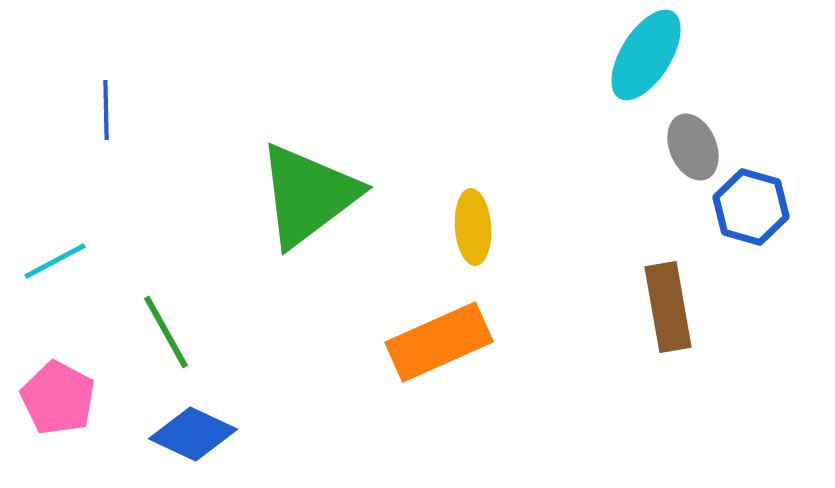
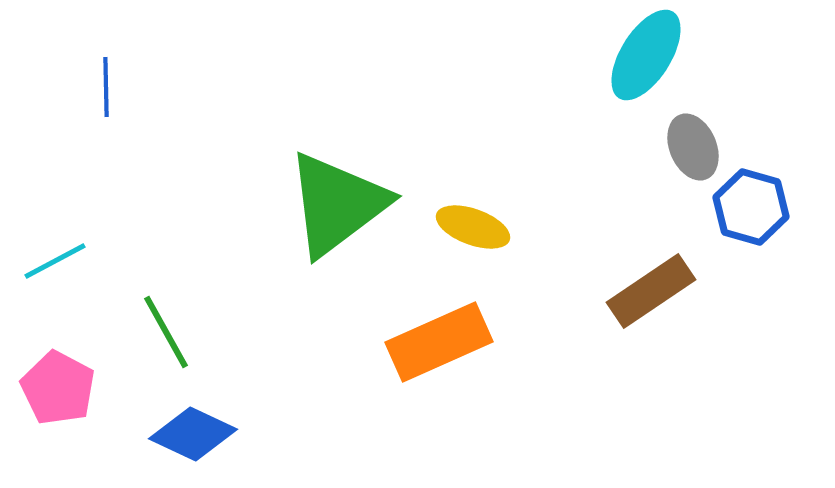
blue line: moved 23 px up
green triangle: moved 29 px right, 9 px down
yellow ellipse: rotated 66 degrees counterclockwise
brown rectangle: moved 17 px left, 16 px up; rotated 66 degrees clockwise
pink pentagon: moved 10 px up
